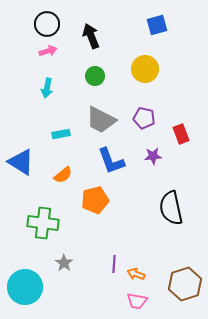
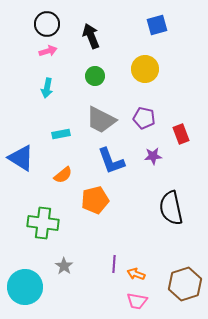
blue triangle: moved 4 px up
gray star: moved 3 px down
